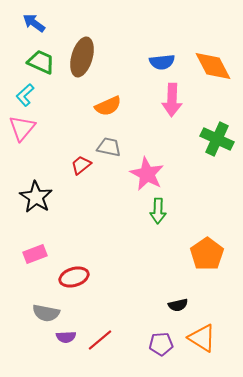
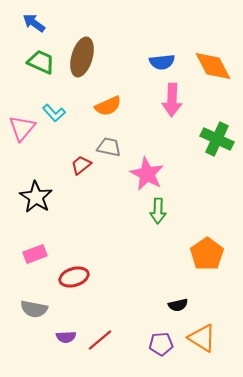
cyan L-shape: moved 29 px right, 18 px down; rotated 90 degrees counterclockwise
gray semicircle: moved 12 px left, 4 px up
